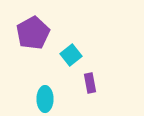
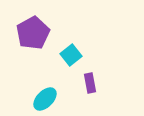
cyan ellipse: rotated 45 degrees clockwise
